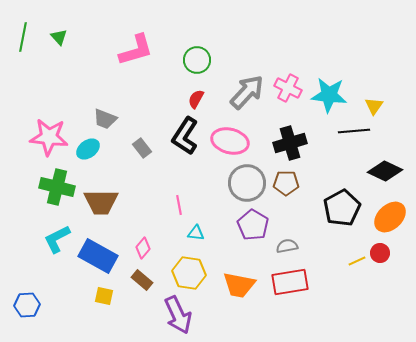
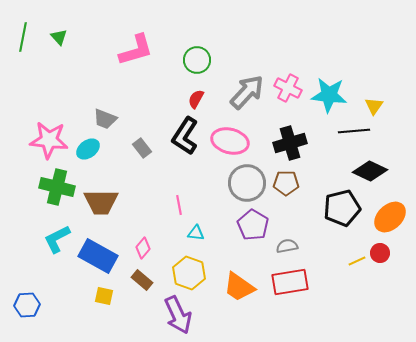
pink star: moved 3 px down
black diamond: moved 15 px left
black pentagon: rotated 15 degrees clockwise
yellow hexagon: rotated 12 degrees clockwise
orange trapezoid: moved 2 px down; rotated 24 degrees clockwise
